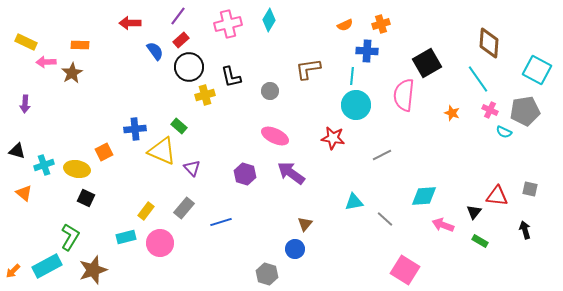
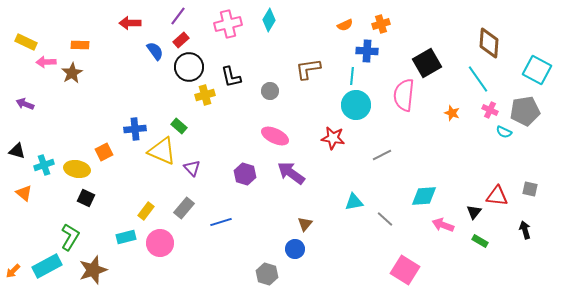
purple arrow at (25, 104): rotated 108 degrees clockwise
